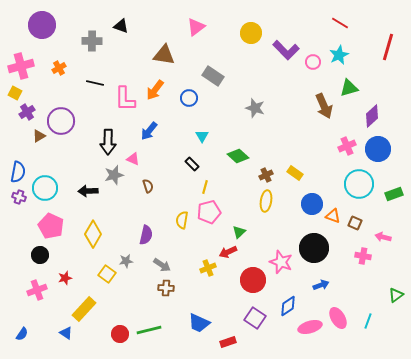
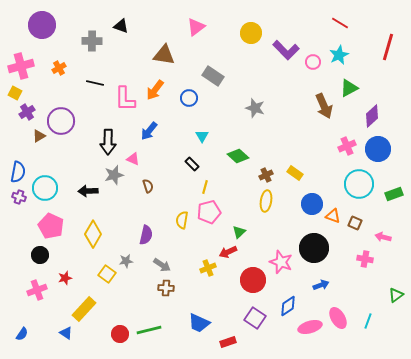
green triangle at (349, 88): rotated 12 degrees counterclockwise
pink cross at (363, 256): moved 2 px right, 3 px down
